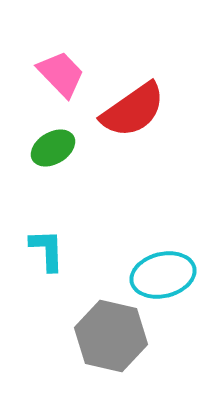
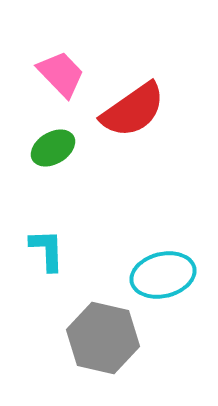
gray hexagon: moved 8 px left, 2 px down
